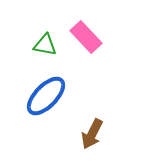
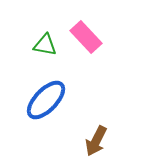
blue ellipse: moved 4 px down
brown arrow: moved 4 px right, 7 px down
